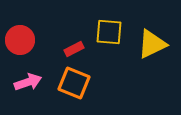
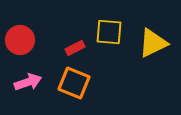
yellow triangle: moved 1 px right, 1 px up
red rectangle: moved 1 px right, 1 px up
